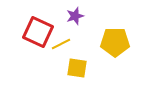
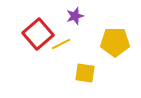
red square: moved 2 px down; rotated 24 degrees clockwise
yellow square: moved 8 px right, 5 px down
